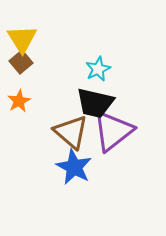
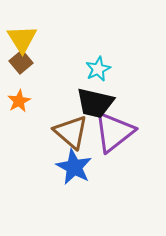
purple triangle: moved 1 px right, 1 px down
